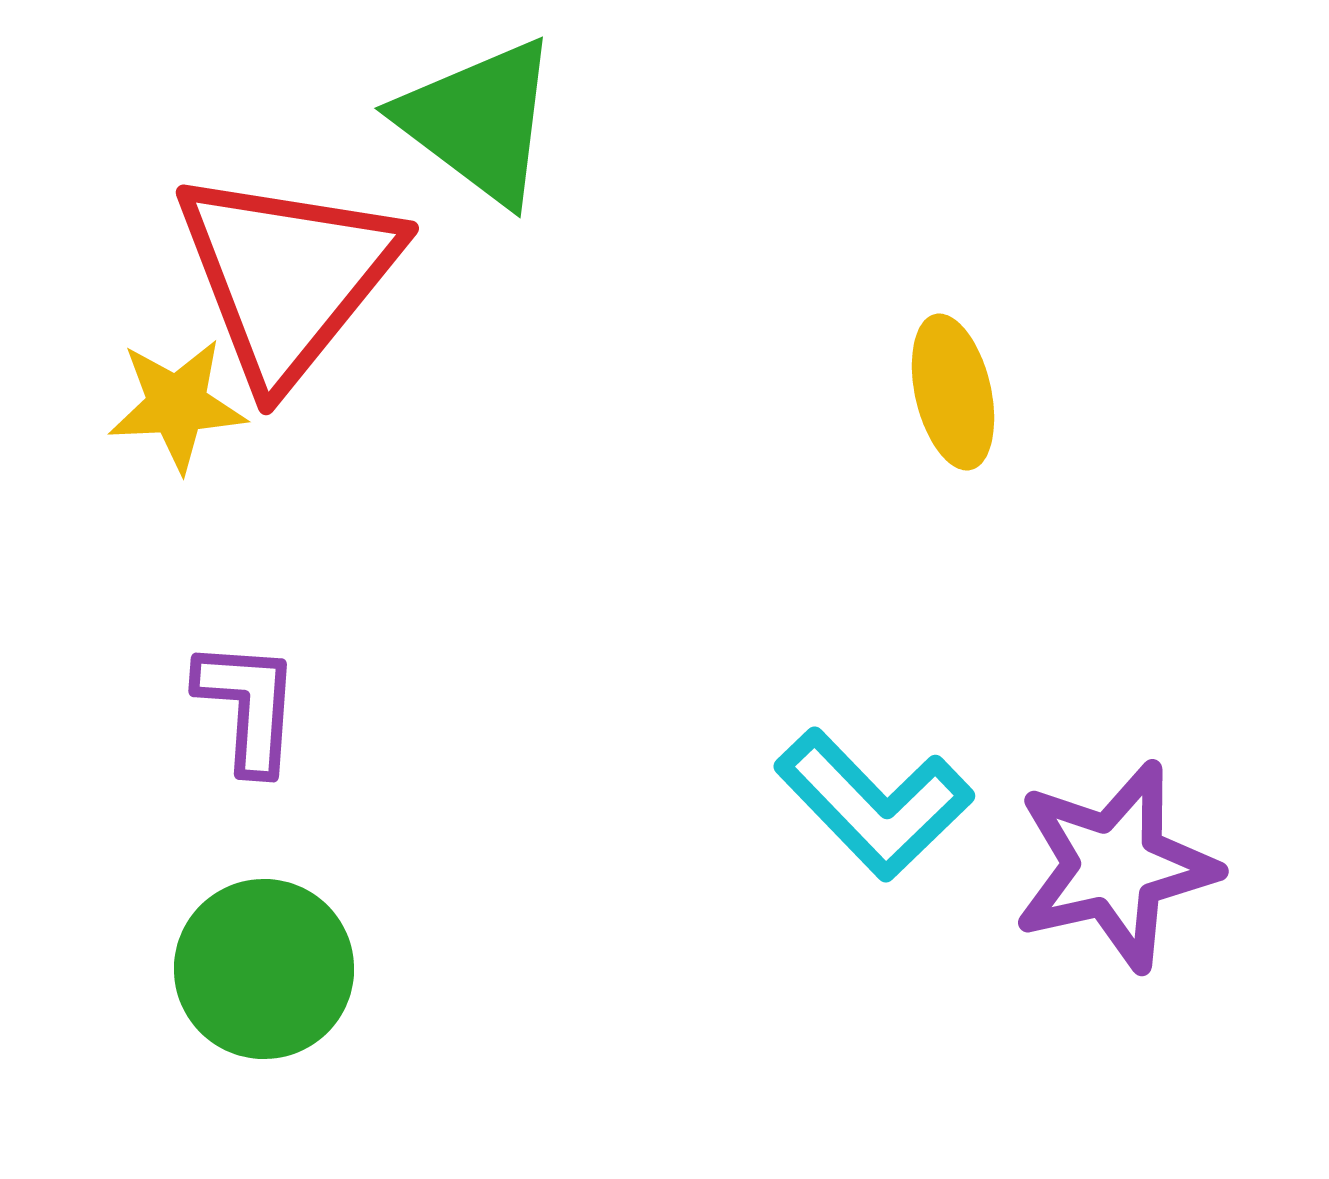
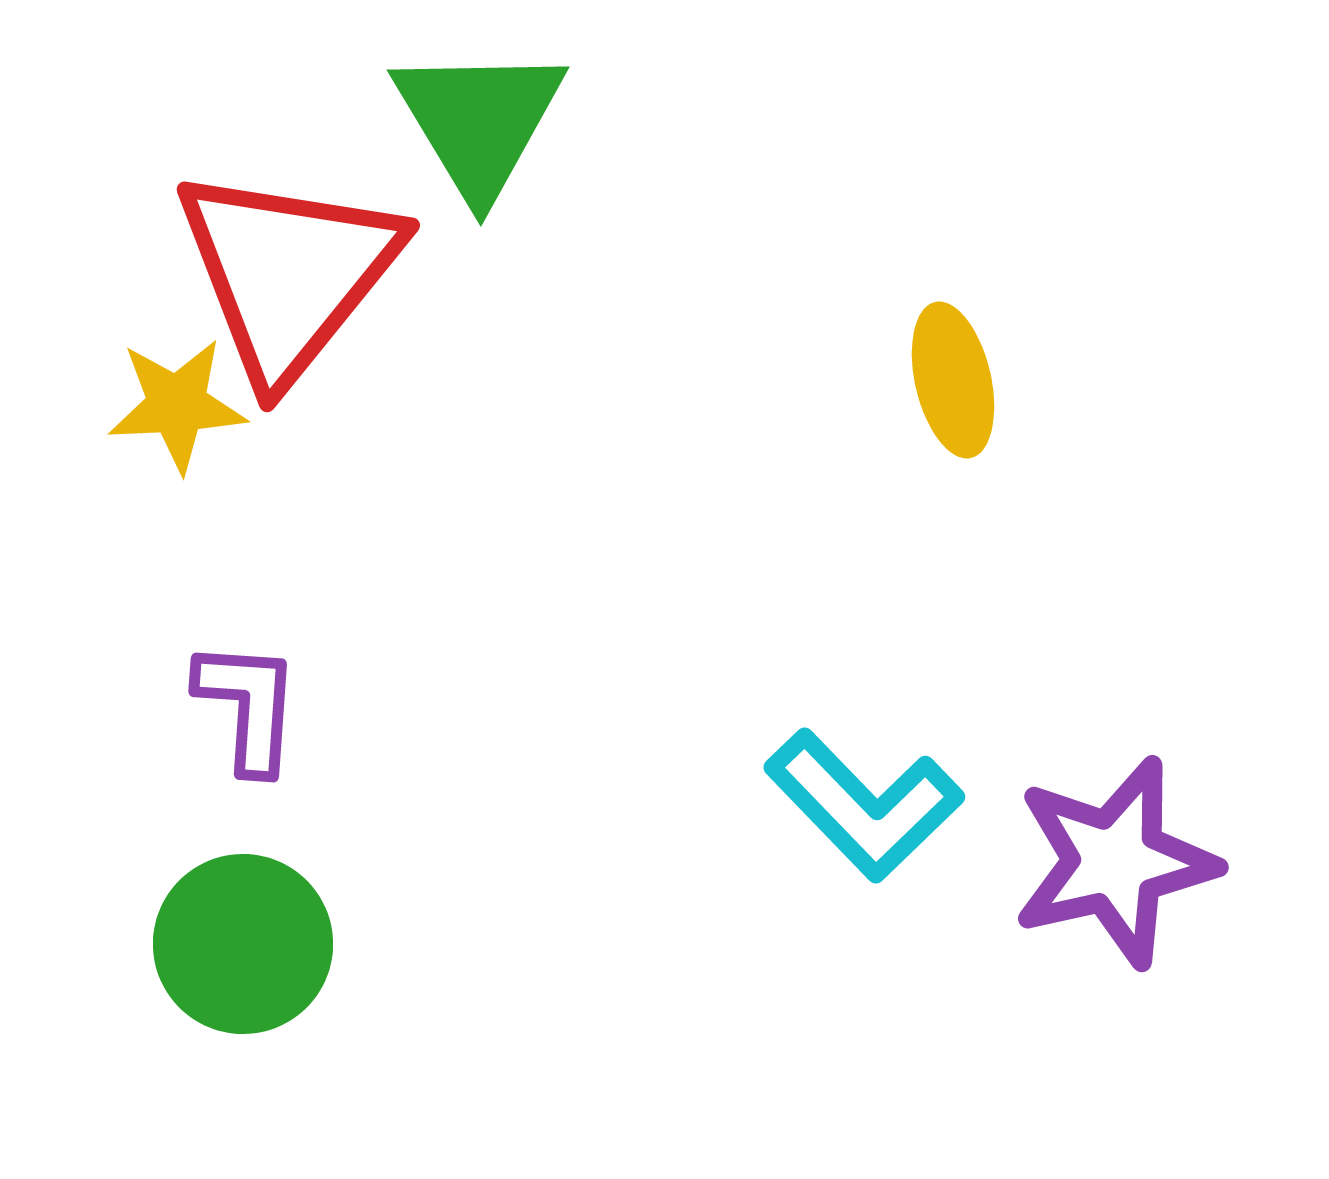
green triangle: rotated 22 degrees clockwise
red triangle: moved 1 px right, 3 px up
yellow ellipse: moved 12 px up
cyan L-shape: moved 10 px left, 1 px down
purple star: moved 4 px up
green circle: moved 21 px left, 25 px up
